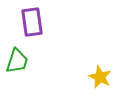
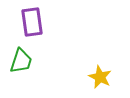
green trapezoid: moved 4 px right
